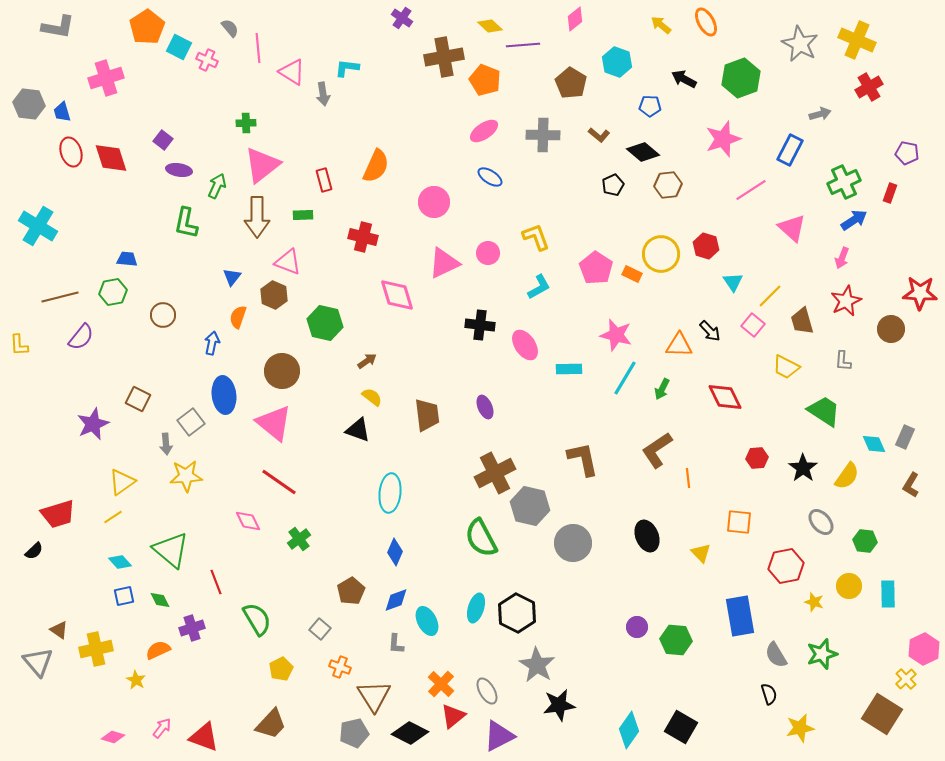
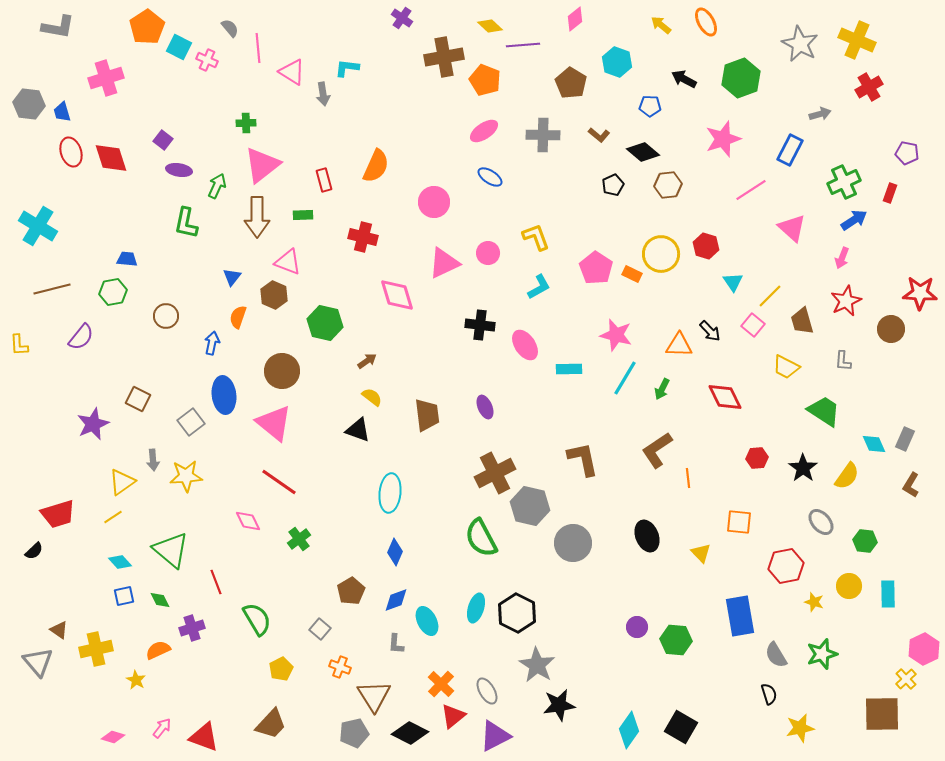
brown line at (60, 297): moved 8 px left, 8 px up
brown circle at (163, 315): moved 3 px right, 1 px down
gray rectangle at (905, 437): moved 2 px down
gray arrow at (166, 444): moved 13 px left, 16 px down
brown square at (882, 714): rotated 33 degrees counterclockwise
purple triangle at (499, 736): moved 4 px left
